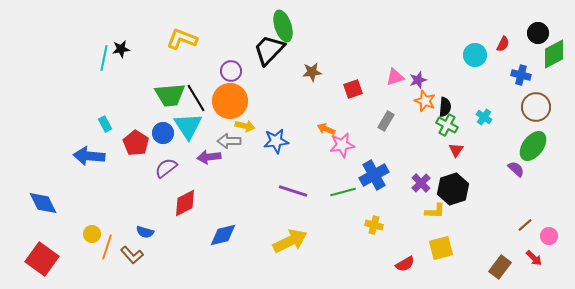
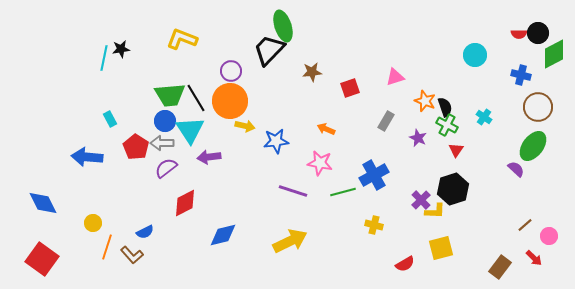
red semicircle at (503, 44): moved 16 px right, 10 px up; rotated 63 degrees clockwise
purple star at (418, 80): moved 58 px down; rotated 30 degrees counterclockwise
red square at (353, 89): moved 3 px left, 1 px up
black semicircle at (445, 107): rotated 24 degrees counterclockwise
brown circle at (536, 107): moved 2 px right
cyan rectangle at (105, 124): moved 5 px right, 5 px up
cyan triangle at (188, 126): moved 2 px right, 4 px down
blue circle at (163, 133): moved 2 px right, 12 px up
gray arrow at (229, 141): moved 67 px left, 2 px down
red pentagon at (136, 143): moved 4 px down
pink star at (342, 145): moved 22 px left, 18 px down; rotated 20 degrees clockwise
blue arrow at (89, 156): moved 2 px left, 1 px down
purple cross at (421, 183): moved 17 px down
blue semicircle at (145, 232): rotated 42 degrees counterclockwise
yellow circle at (92, 234): moved 1 px right, 11 px up
